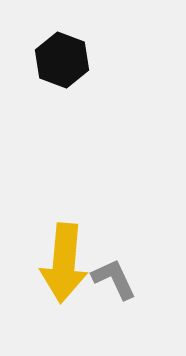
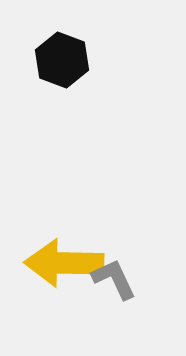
yellow arrow: rotated 86 degrees clockwise
